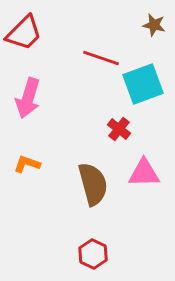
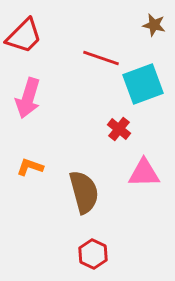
red trapezoid: moved 3 px down
orange L-shape: moved 3 px right, 3 px down
brown semicircle: moved 9 px left, 8 px down
